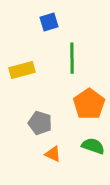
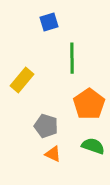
yellow rectangle: moved 10 px down; rotated 35 degrees counterclockwise
gray pentagon: moved 6 px right, 3 px down
